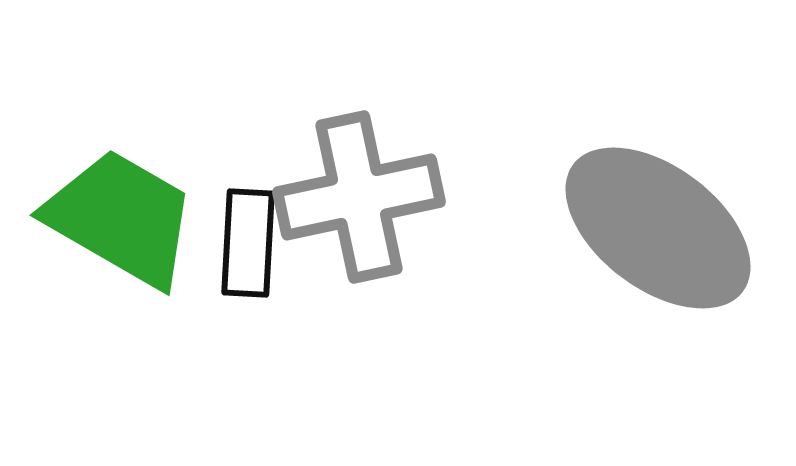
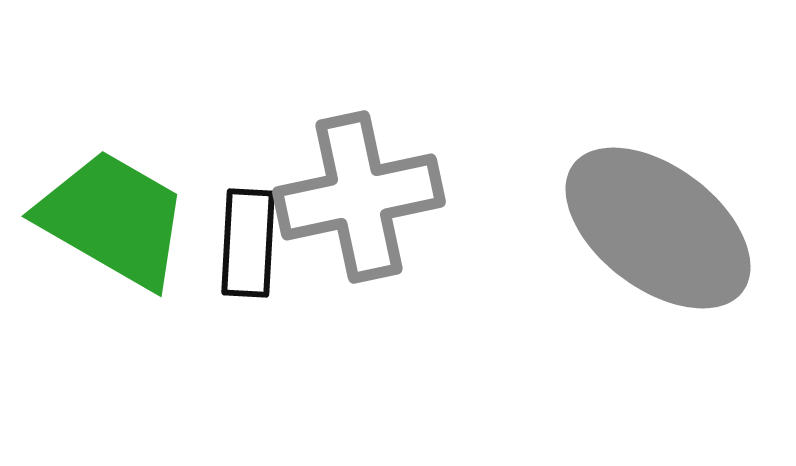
green trapezoid: moved 8 px left, 1 px down
